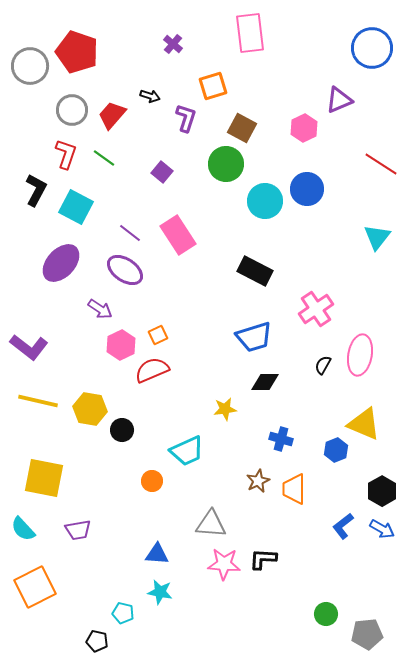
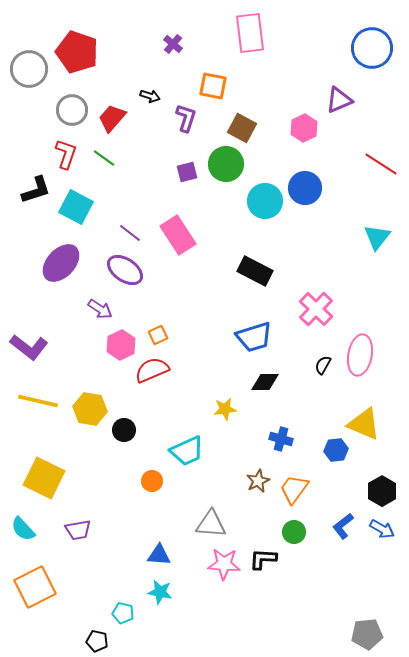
gray circle at (30, 66): moved 1 px left, 3 px down
orange square at (213, 86): rotated 28 degrees clockwise
red trapezoid at (112, 115): moved 3 px down
purple square at (162, 172): moved 25 px right; rotated 35 degrees clockwise
blue circle at (307, 189): moved 2 px left, 1 px up
black L-shape at (36, 190): rotated 44 degrees clockwise
pink cross at (316, 309): rotated 12 degrees counterclockwise
black circle at (122, 430): moved 2 px right
blue hexagon at (336, 450): rotated 15 degrees clockwise
yellow square at (44, 478): rotated 15 degrees clockwise
orange trapezoid at (294, 489): rotated 36 degrees clockwise
blue triangle at (157, 554): moved 2 px right, 1 px down
green circle at (326, 614): moved 32 px left, 82 px up
